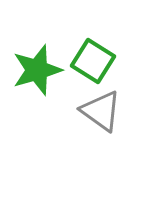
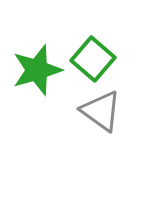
green square: moved 2 px up; rotated 9 degrees clockwise
